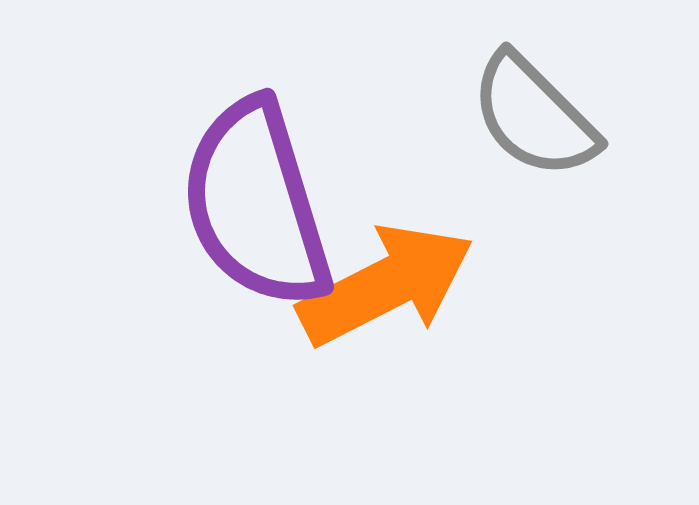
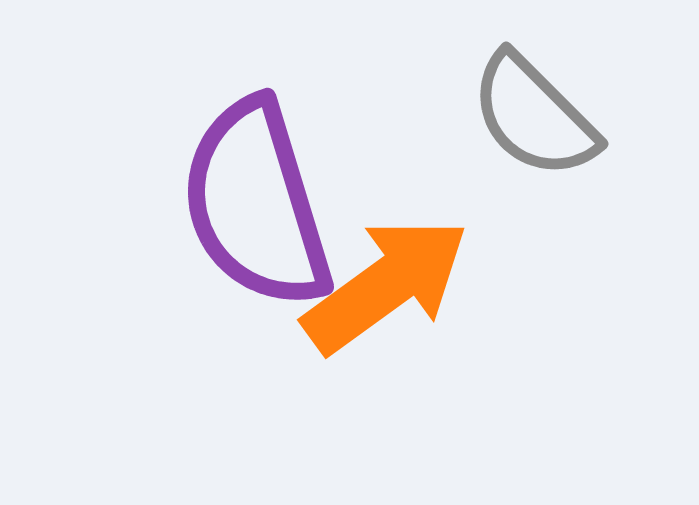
orange arrow: rotated 9 degrees counterclockwise
